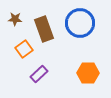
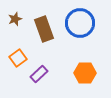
brown star: rotated 24 degrees counterclockwise
orange square: moved 6 px left, 9 px down
orange hexagon: moved 3 px left
